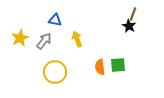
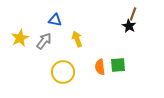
yellow circle: moved 8 px right
